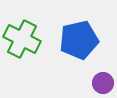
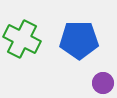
blue pentagon: rotated 12 degrees clockwise
